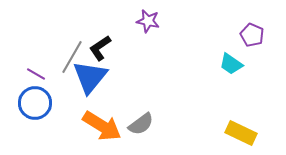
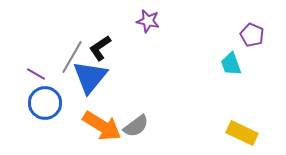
cyan trapezoid: rotated 35 degrees clockwise
blue circle: moved 10 px right
gray semicircle: moved 5 px left, 2 px down
yellow rectangle: moved 1 px right
